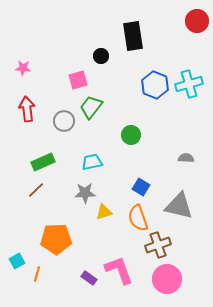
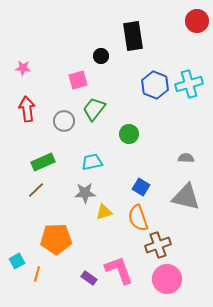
green trapezoid: moved 3 px right, 2 px down
green circle: moved 2 px left, 1 px up
gray triangle: moved 7 px right, 9 px up
